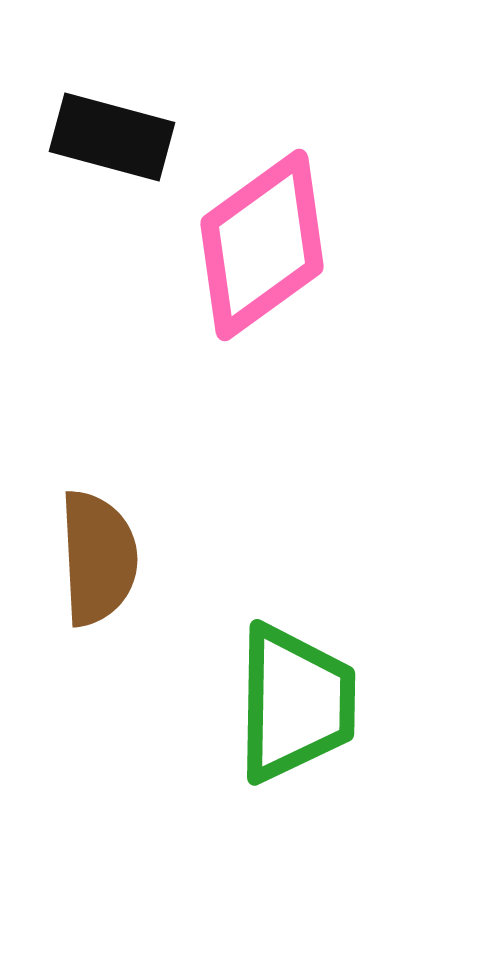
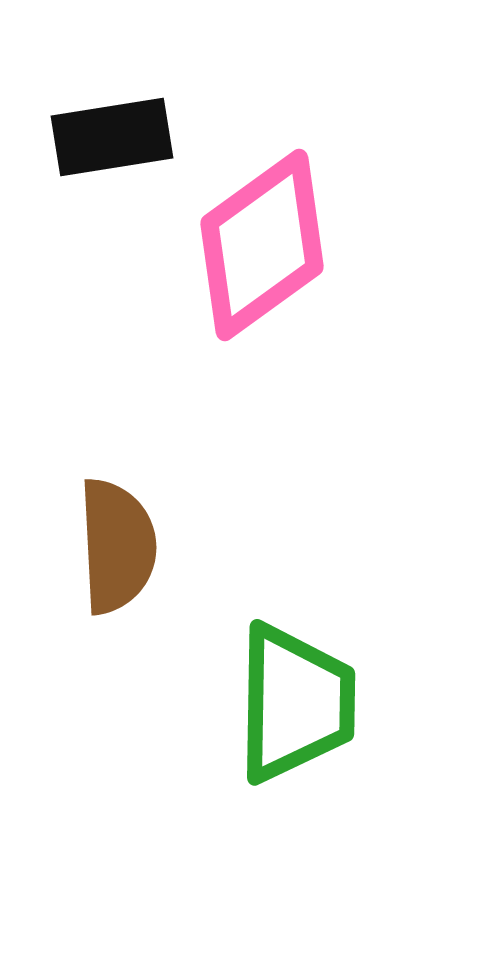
black rectangle: rotated 24 degrees counterclockwise
brown semicircle: moved 19 px right, 12 px up
